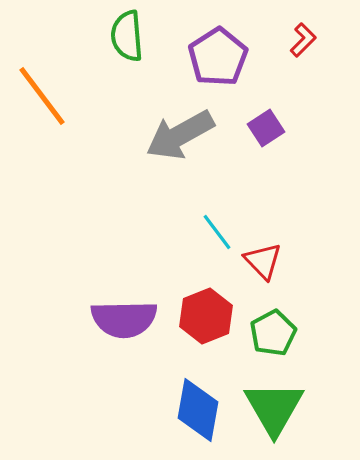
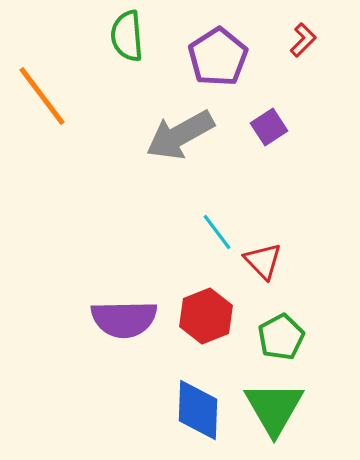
purple square: moved 3 px right, 1 px up
green pentagon: moved 8 px right, 4 px down
blue diamond: rotated 8 degrees counterclockwise
